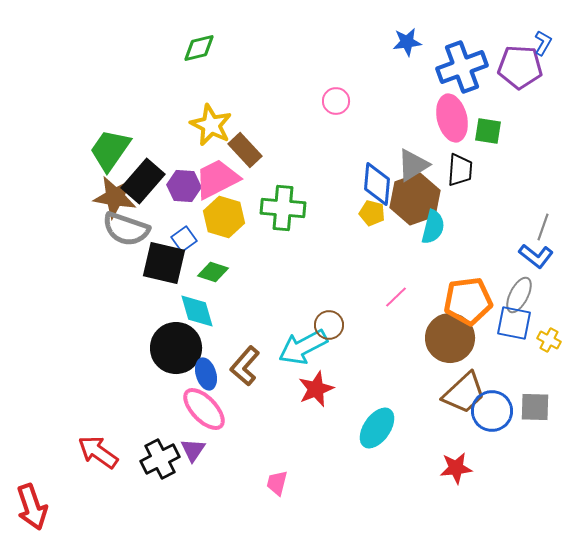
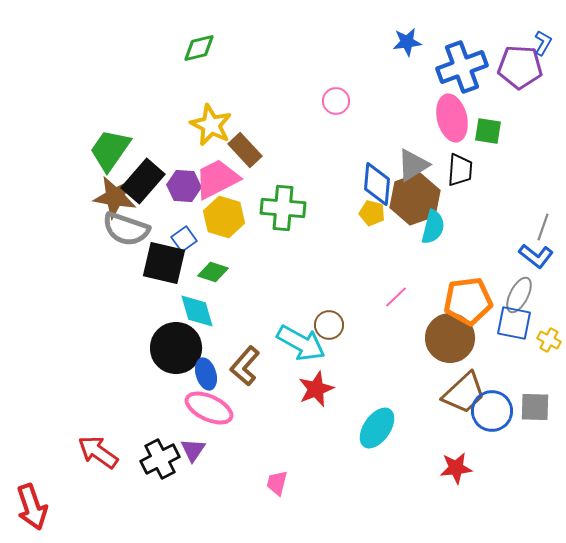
cyan arrow at (303, 347): moved 2 px left, 4 px up; rotated 123 degrees counterclockwise
pink ellipse at (204, 409): moved 5 px right, 1 px up; rotated 21 degrees counterclockwise
